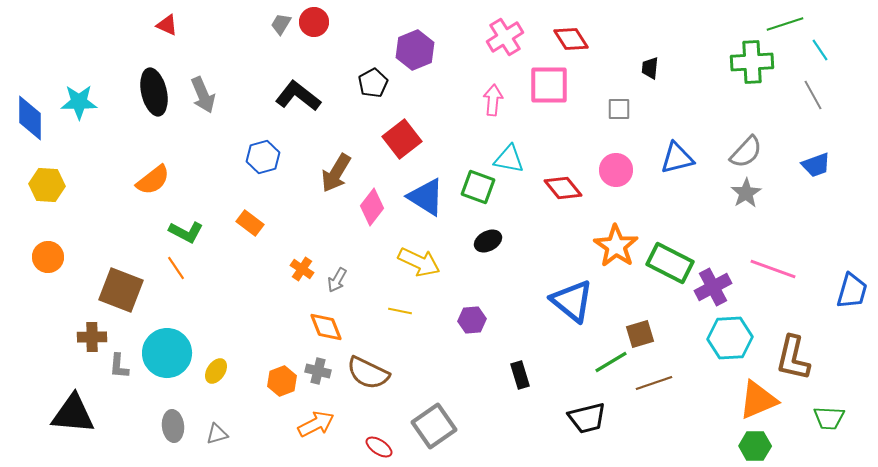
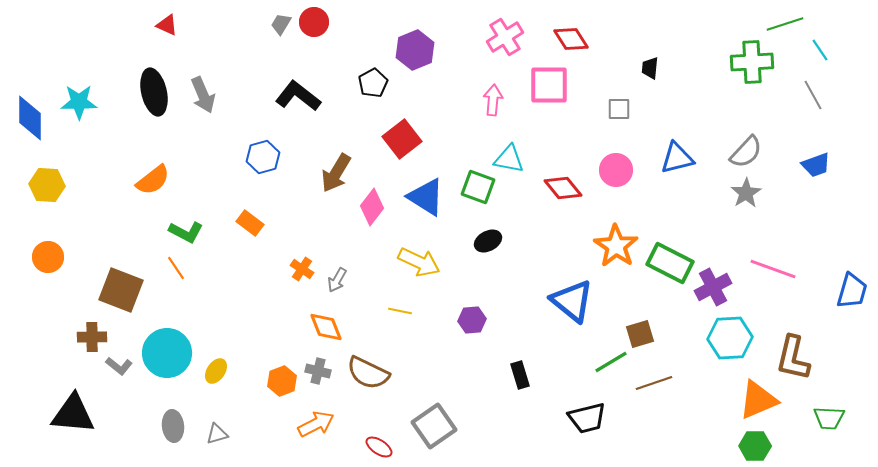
gray L-shape at (119, 366): rotated 56 degrees counterclockwise
